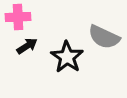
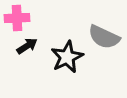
pink cross: moved 1 px left, 1 px down
black star: rotated 12 degrees clockwise
